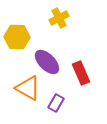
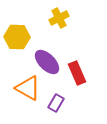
red rectangle: moved 4 px left
